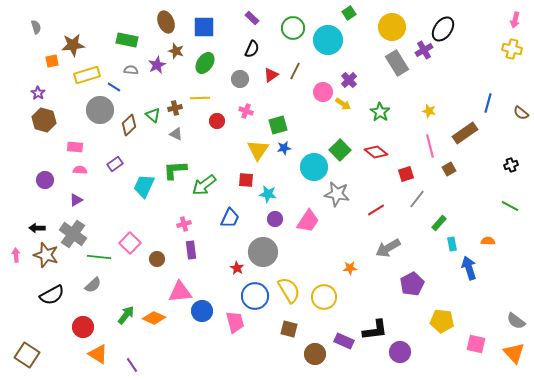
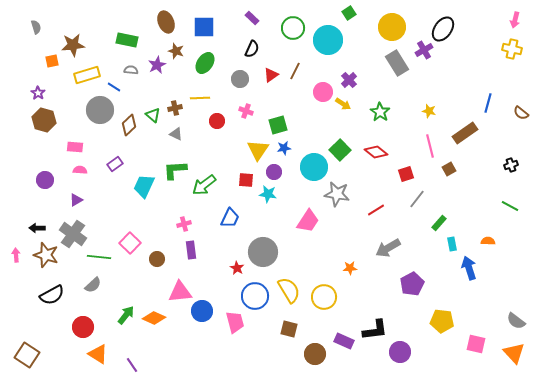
purple circle at (275, 219): moved 1 px left, 47 px up
